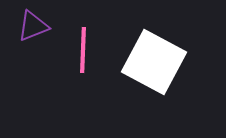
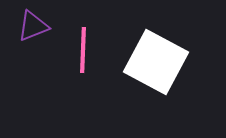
white square: moved 2 px right
